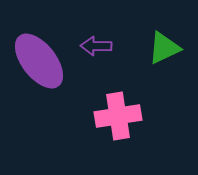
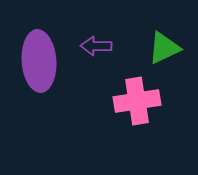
purple ellipse: rotated 34 degrees clockwise
pink cross: moved 19 px right, 15 px up
